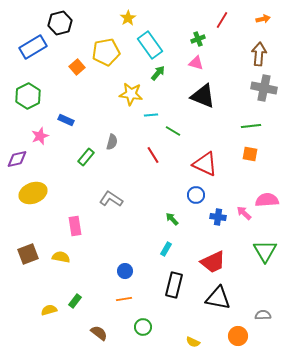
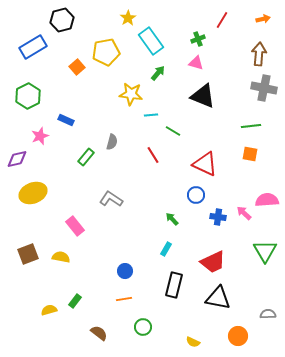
black hexagon at (60, 23): moved 2 px right, 3 px up
cyan rectangle at (150, 45): moved 1 px right, 4 px up
pink rectangle at (75, 226): rotated 30 degrees counterclockwise
gray semicircle at (263, 315): moved 5 px right, 1 px up
